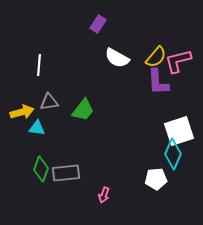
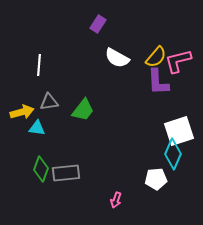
pink arrow: moved 12 px right, 5 px down
